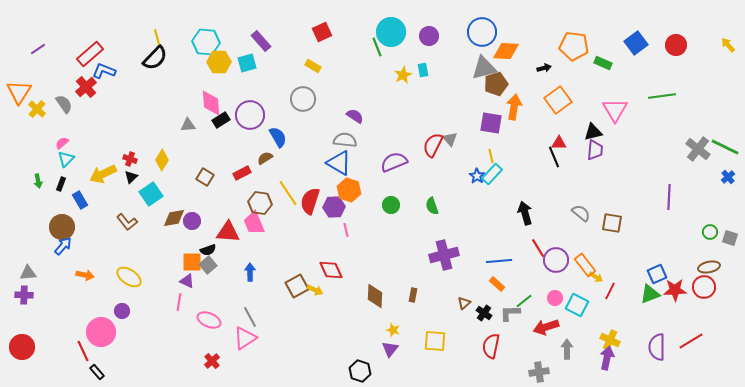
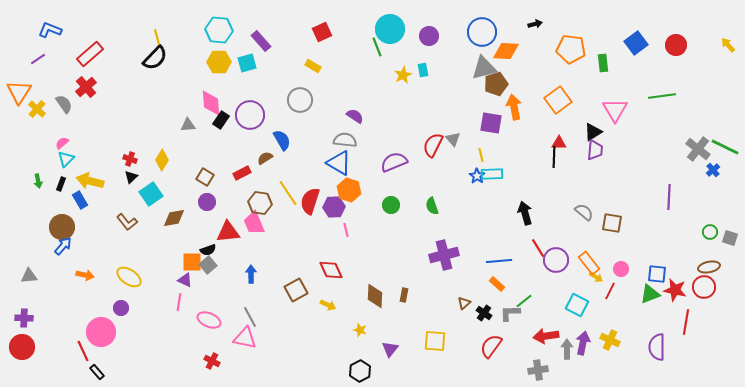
cyan circle at (391, 32): moved 1 px left, 3 px up
cyan hexagon at (206, 42): moved 13 px right, 12 px up
orange pentagon at (574, 46): moved 3 px left, 3 px down
purple line at (38, 49): moved 10 px down
green rectangle at (603, 63): rotated 60 degrees clockwise
black arrow at (544, 68): moved 9 px left, 44 px up
blue L-shape at (104, 71): moved 54 px left, 41 px up
gray circle at (303, 99): moved 3 px left, 1 px down
orange arrow at (514, 107): rotated 20 degrees counterclockwise
black rectangle at (221, 120): rotated 24 degrees counterclockwise
black triangle at (593, 132): rotated 18 degrees counterclockwise
blue semicircle at (278, 137): moved 4 px right, 3 px down
gray triangle at (450, 139): moved 3 px right
yellow line at (491, 156): moved 10 px left, 1 px up
black line at (554, 157): rotated 25 degrees clockwise
yellow arrow at (103, 174): moved 13 px left, 7 px down; rotated 40 degrees clockwise
cyan rectangle at (492, 174): rotated 45 degrees clockwise
blue cross at (728, 177): moved 15 px left, 7 px up
gray semicircle at (581, 213): moved 3 px right, 1 px up
purple circle at (192, 221): moved 15 px right, 19 px up
red triangle at (228, 232): rotated 10 degrees counterclockwise
orange rectangle at (585, 265): moved 4 px right, 2 px up
blue arrow at (250, 272): moved 1 px right, 2 px down
gray triangle at (28, 273): moved 1 px right, 3 px down
blue square at (657, 274): rotated 30 degrees clockwise
purple triangle at (187, 281): moved 2 px left, 1 px up
brown square at (297, 286): moved 1 px left, 4 px down
yellow arrow at (315, 290): moved 13 px right, 15 px down
red star at (675, 290): rotated 15 degrees clockwise
purple cross at (24, 295): moved 23 px down
brown rectangle at (413, 295): moved 9 px left
pink circle at (555, 298): moved 66 px right, 29 px up
purple circle at (122, 311): moved 1 px left, 3 px up
red arrow at (546, 327): moved 9 px down; rotated 10 degrees clockwise
yellow star at (393, 330): moved 33 px left
pink triangle at (245, 338): rotated 45 degrees clockwise
red line at (691, 341): moved 5 px left, 19 px up; rotated 50 degrees counterclockwise
red semicircle at (491, 346): rotated 25 degrees clockwise
purple arrow at (607, 358): moved 24 px left, 15 px up
red cross at (212, 361): rotated 21 degrees counterclockwise
black hexagon at (360, 371): rotated 15 degrees clockwise
gray cross at (539, 372): moved 1 px left, 2 px up
